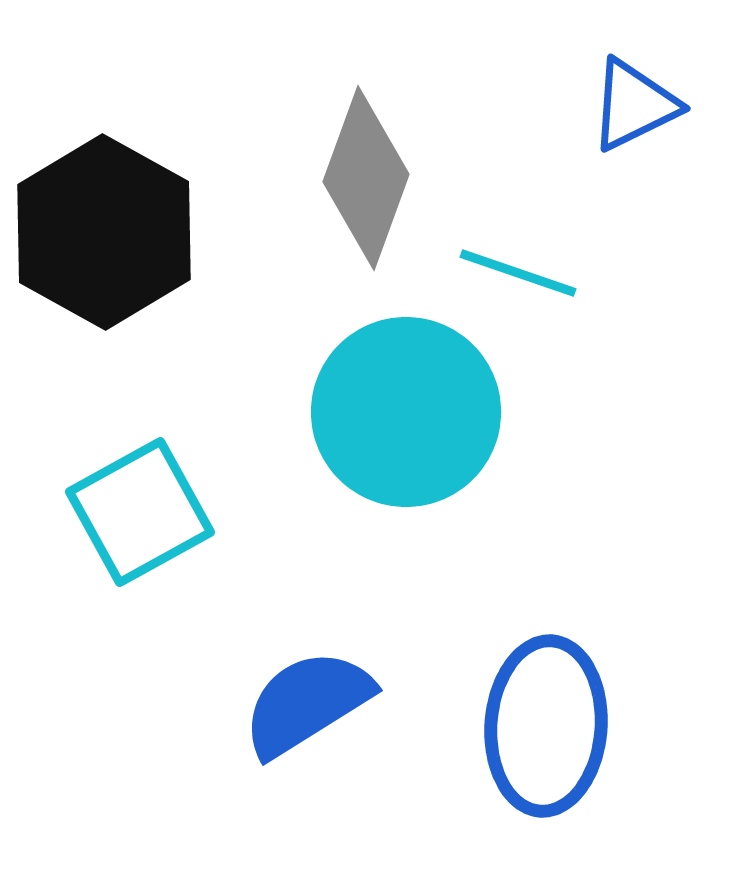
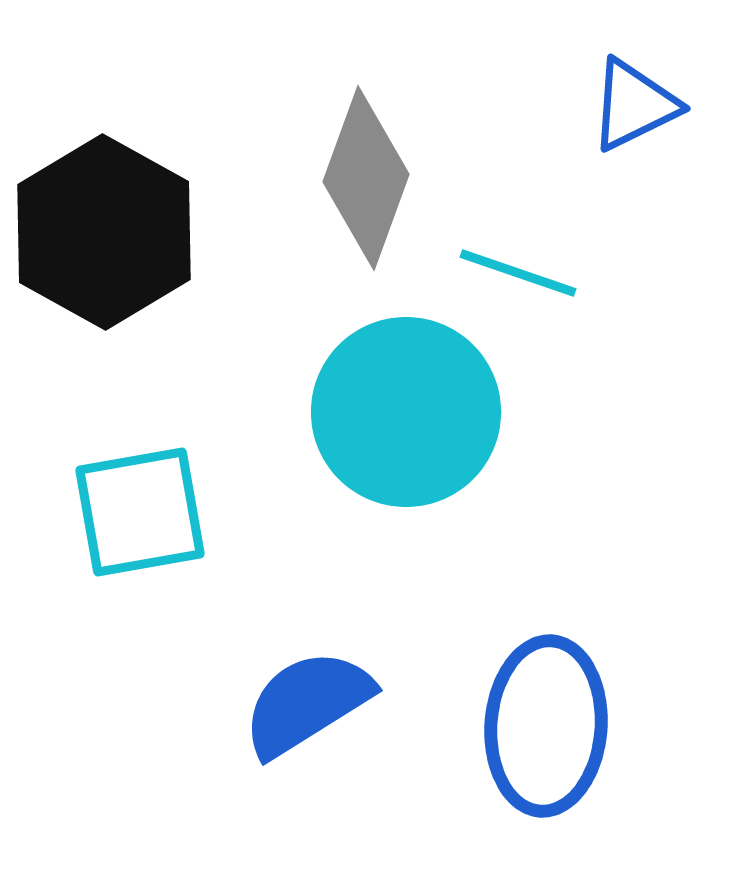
cyan square: rotated 19 degrees clockwise
